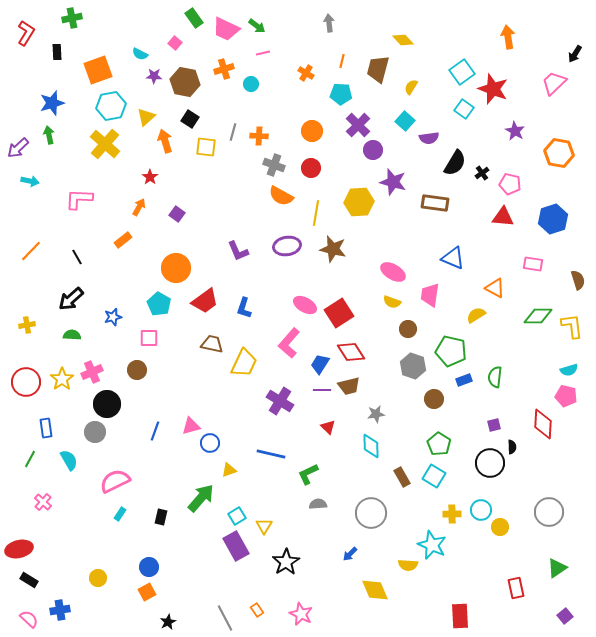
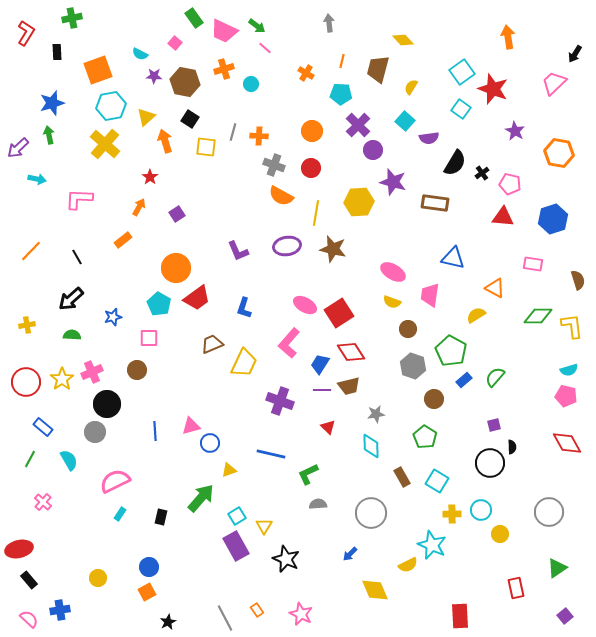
pink trapezoid at (226, 29): moved 2 px left, 2 px down
pink line at (263, 53): moved 2 px right, 5 px up; rotated 56 degrees clockwise
cyan square at (464, 109): moved 3 px left
cyan arrow at (30, 181): moved 7 px right, 2 px up
purple square at (177, 214): rotated 21 degrees clockwise
blue triangle at (453, 258): rotated 10 degrees counterclockwise
red trapezoid at (205, 301): moved 8 px left, 3 px up
brown trapezoid at (212, 344): rotated 35 degrees counterclockwise
green pentagon at (451, 351): rotated 16 degrees clockwise
green semicircle at (495, 377): rotated 35 degrees clockwise
blue rectangle at (464, 380): rotated 21 degrees counterclockwise
purple cross at (280, 401): rotated 12 degrees counterclockwise
red diamond at (543, 424): moved 24 px right, 19 px down; rotated 32 degrees counterclockwise
blue rectangle at (46, 428): moved 3 px left, 1 px up; rotated 42 degrees counterclockwise
blue line at (155, 431): rotated 24 degrees counterclockwise
green pentagon at (439, 444): moved 14 px left, 7 px up
cyan square at (434, 476): moved 3 px right, 5 px down
yellow circle at (500, 527): moved 7 px down
black star at (286, 562): moved 3 px up; rotated 16 degrees counterclockwise
yellow semicircle at (408, 565): rotated 30 degrees counterclockwise
black rectangle at (29, 580): rotated 18 degrees clockwise
